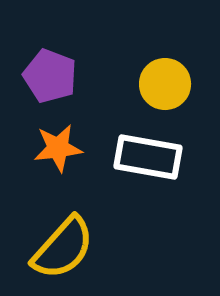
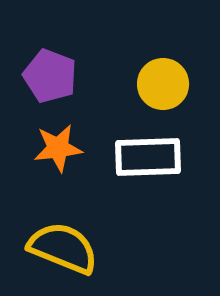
yellow circle: moved 2 px left
white rectangle: rotated 12 degrees counterclockwise
yellow semicircle: rotated 110 degrees counterclockwise
